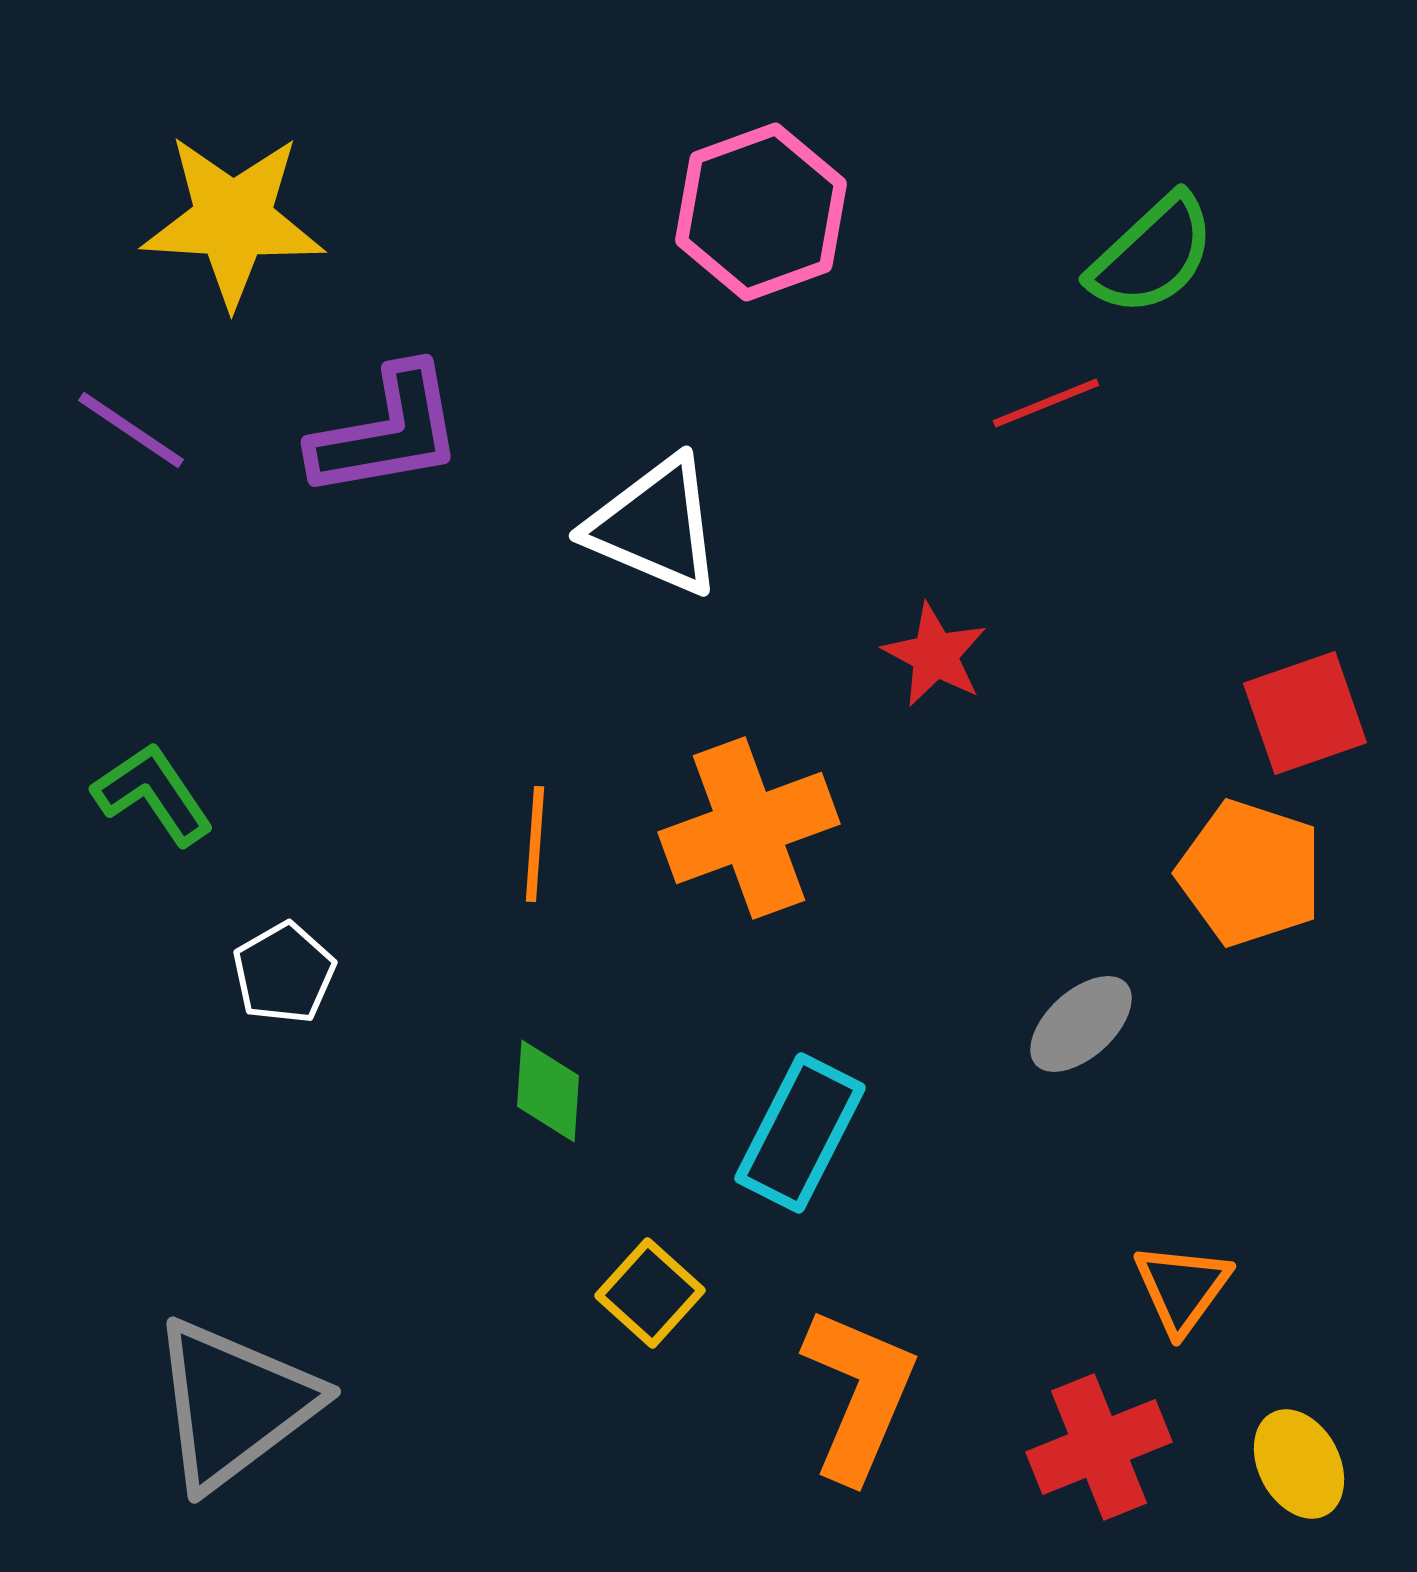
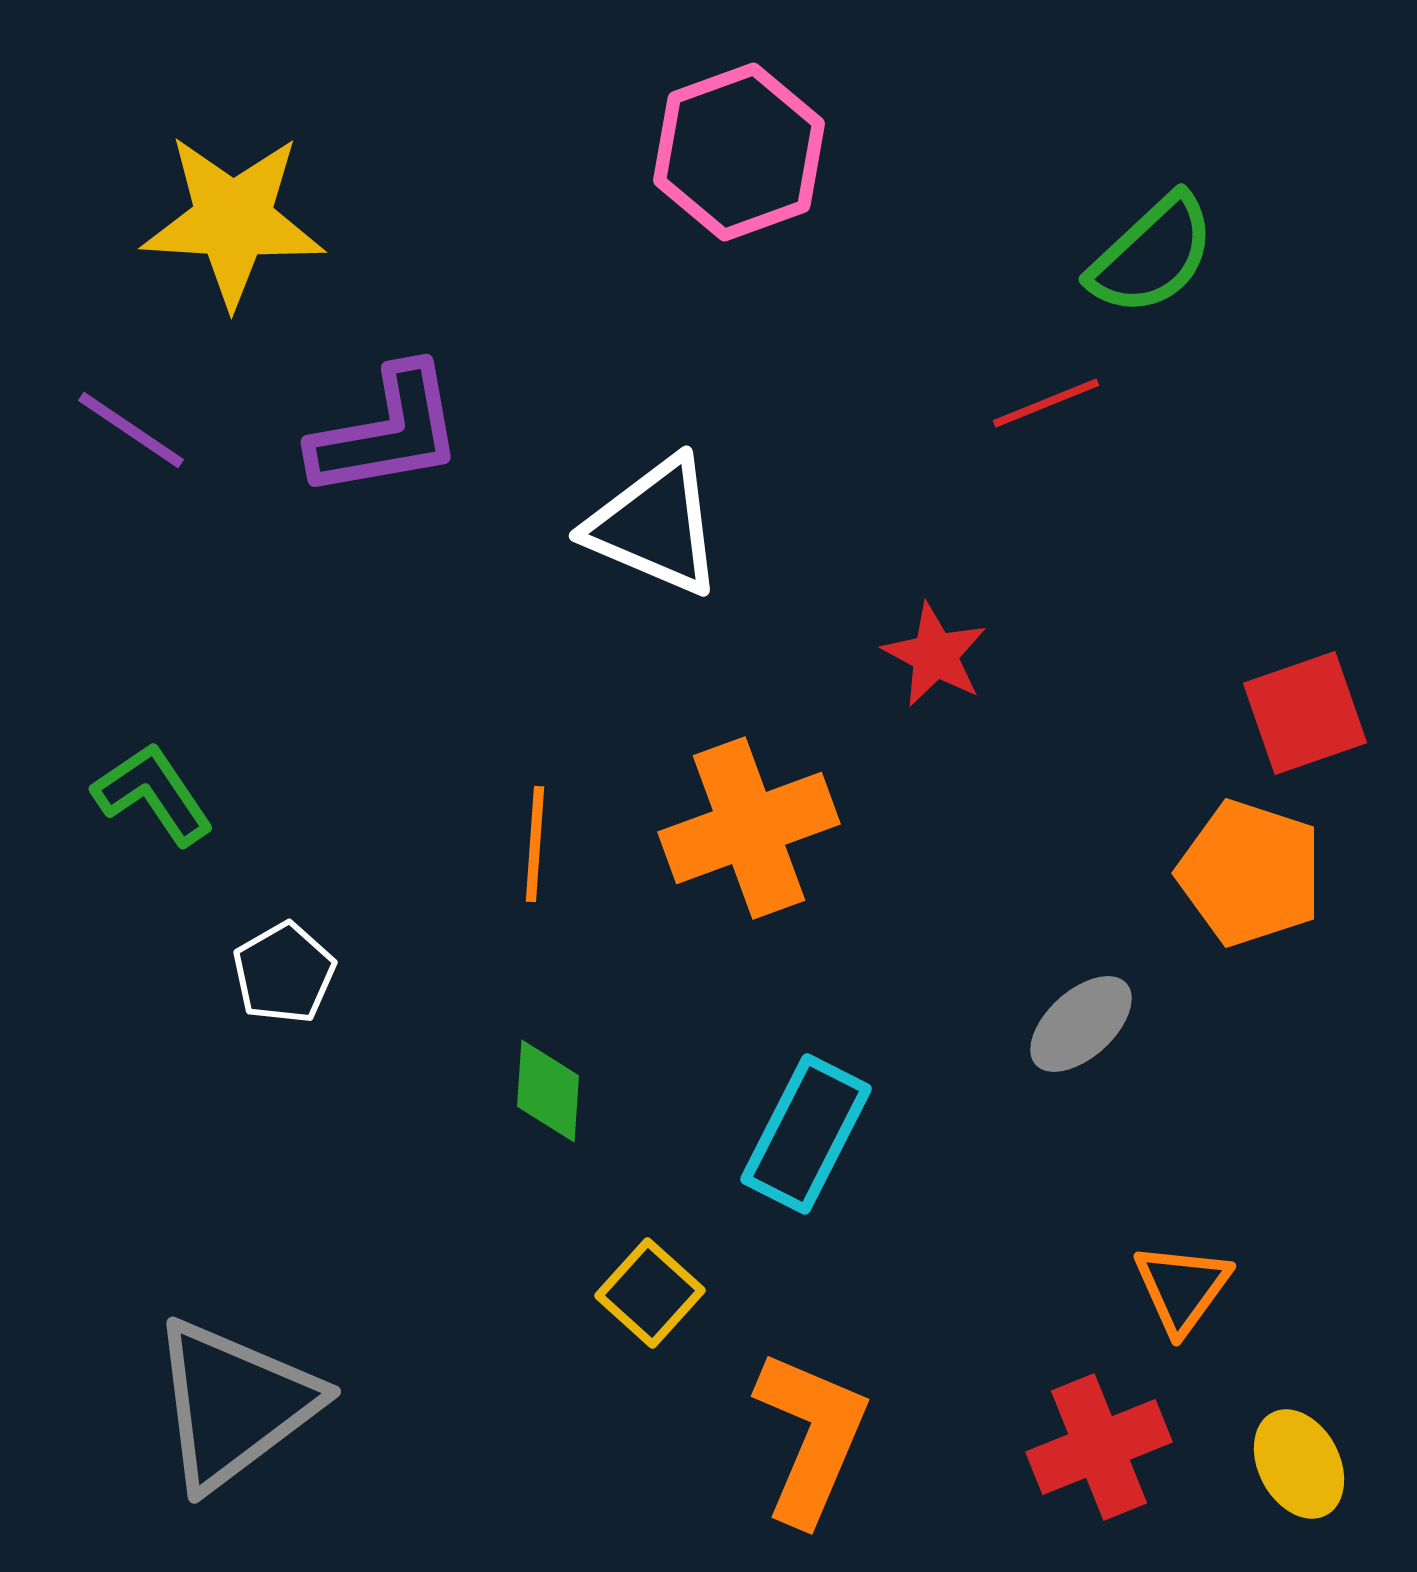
pink hexagon: moved 22 px left, 60 px up
cyan rectangle: moved 6 px right, 1 px down
orange L-shape: moved 48 px left, 43 px down
